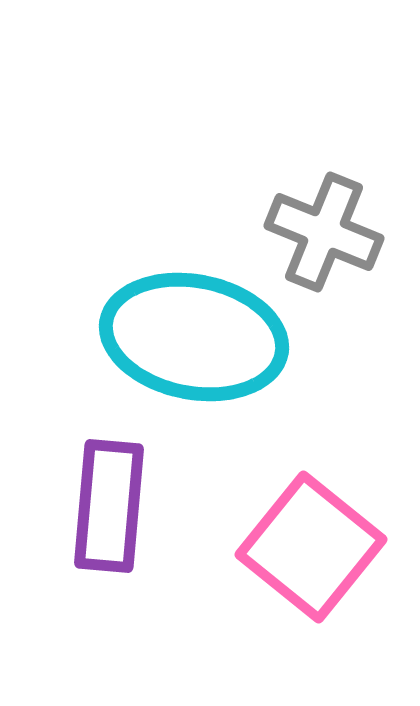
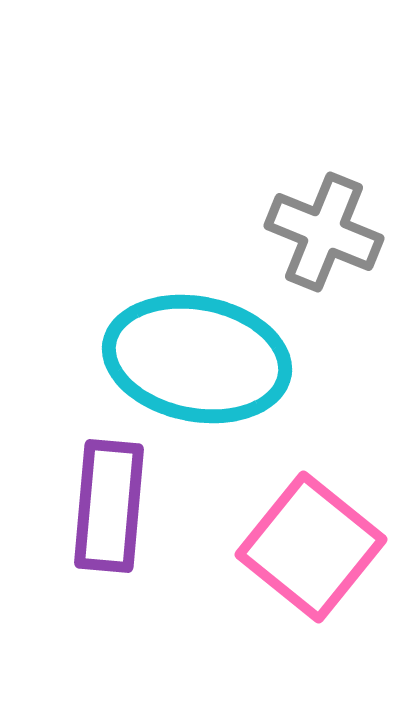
cyan ellipse: moved 3 px right, 22 px down
